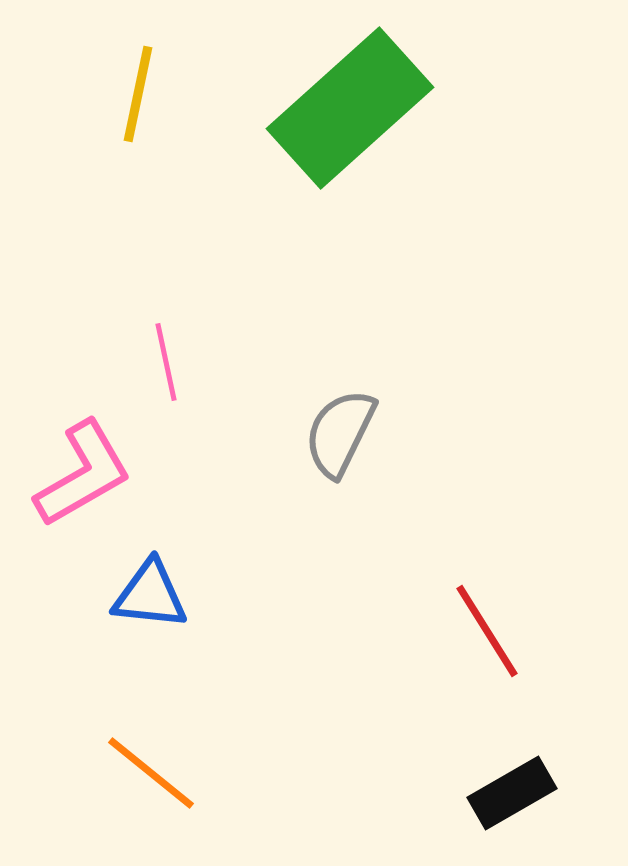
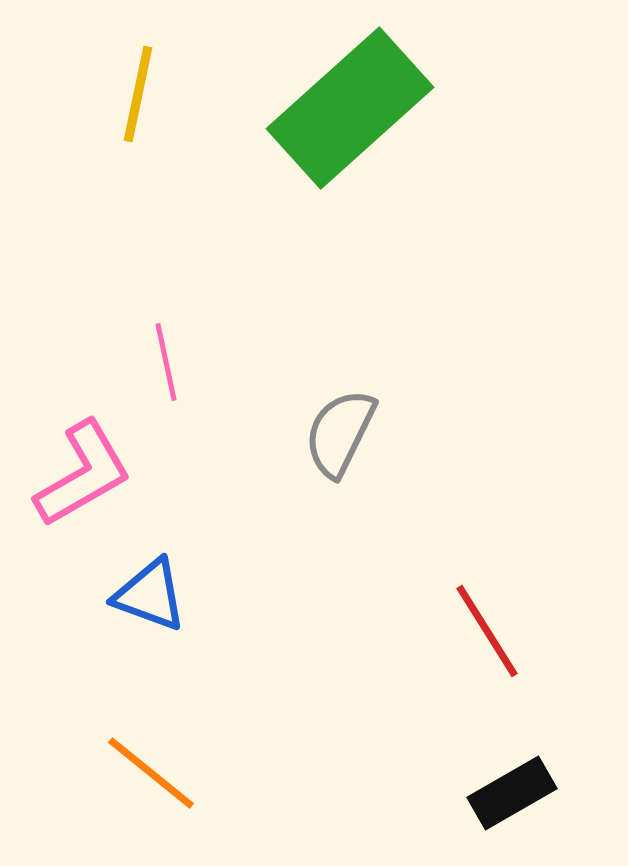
blue triangle: rotated 14 degrees clockwise
